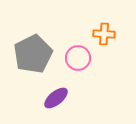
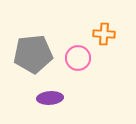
gray pentagon: rotated 21 degrees clockwise
purple ellipse: moved 6 px left; rotated 35 degrees clockwise
